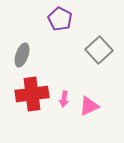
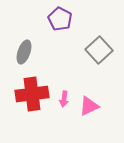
gray ellipse: moved 2 px right, 3 px up
